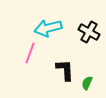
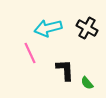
black cross: moved 2 px left, 4 px up
pink line: rotated 45 degrees counterclockwise
green semicircle: rotated 64 degrees counterclockwise
